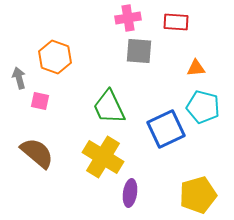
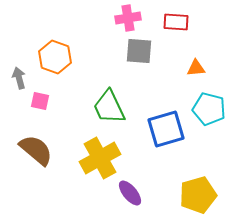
cyan pentagon: moved 6 px right, 2 px down
blue square: rotated 9 degrees clockwise
brown semicircle: moved 1 px left, 3 px up
yellow cross: moved 3 px left, 1 px down; rotated 30 degrees clockwise
purple ellipse: rotated 48 degrees counterclockwise
